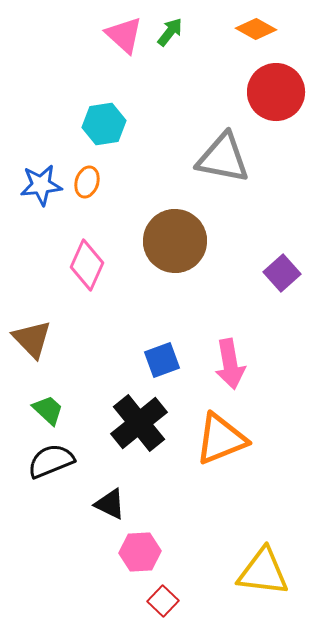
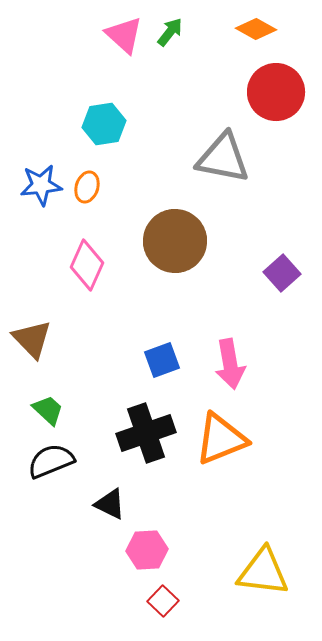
orange ellipse: moved 5 px down
black cross: moved 7 px right, 10 px down; rotated 20 degrees clockwise
pink hexagon: moved 7 px right, 2 px up
